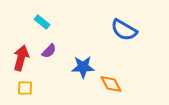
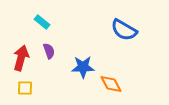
purple semicircle: rotated 63 degrees counterclockwise
